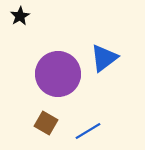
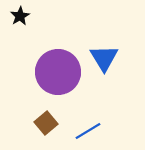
blue triangle: rotated 24 degrees counterclockwise
purple circle: moved 2 px up
brown square: rotated 20 degrees clockwise
